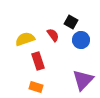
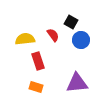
yellow semicircle: rotated 12 degrees clockwise
purple triangle: moved 6 px left, 3 px down; rotated 40 degrees clockwise
